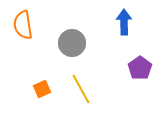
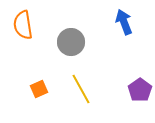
blue arrow: rotated 20 degrees counterclockwise
gray circle: moved 1 px left, 1 px up
purple pentagon: moved 22 px down
orange square: moved 3 px left
